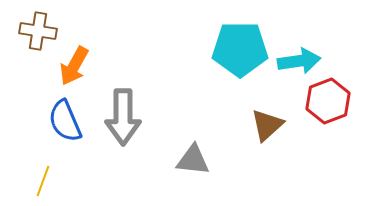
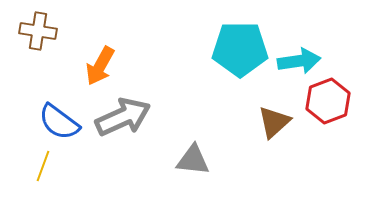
orange arrow: moved 26 px right
gray arrow: rotated 114 degrees counterclockwise
blue semicircle: moved 6 px left, 1 px down; rotated 30 degrees counterclockwise
brown triangle: moved 7 px right, 3 px up
yellow line: moved 15 px up
